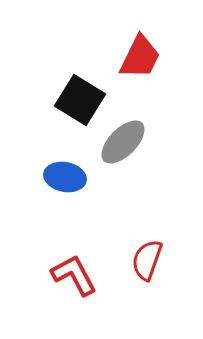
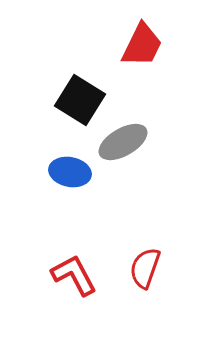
red trapezoid: moved 2 px right, 12 px up
gray ellipse: rotated 15 degrees clockwise
blue ellipse: moved 5 px right, 5 px up
red semicircle: moved 2 px left, 8 px down
